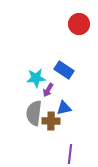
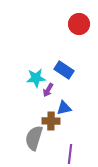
gray semicircle: moved 25 px down; rotated 10 degrees clockwise
